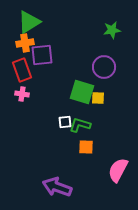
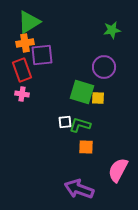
purple arrow: moved 22 px right, 2 px down
